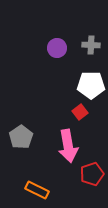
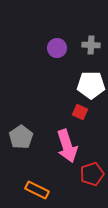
red square: rotated 28 degrees counterclockwise
pink arrow: moved 1 px left; rotated 8 degrees counterclockwise
